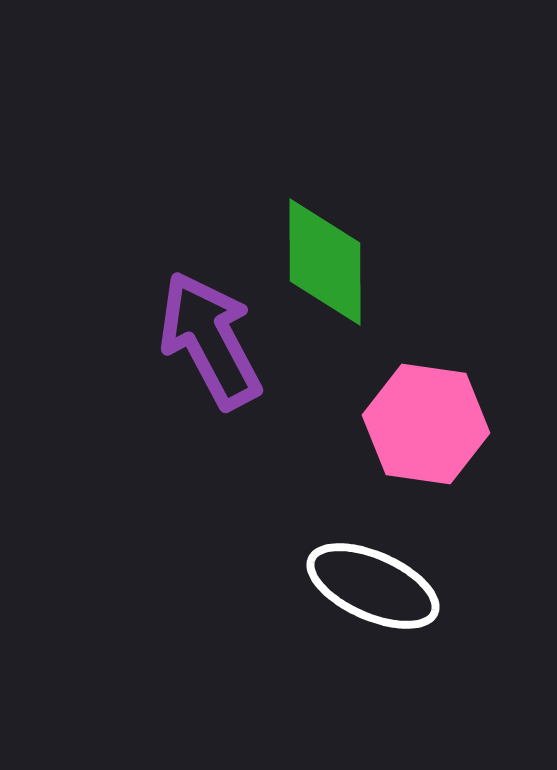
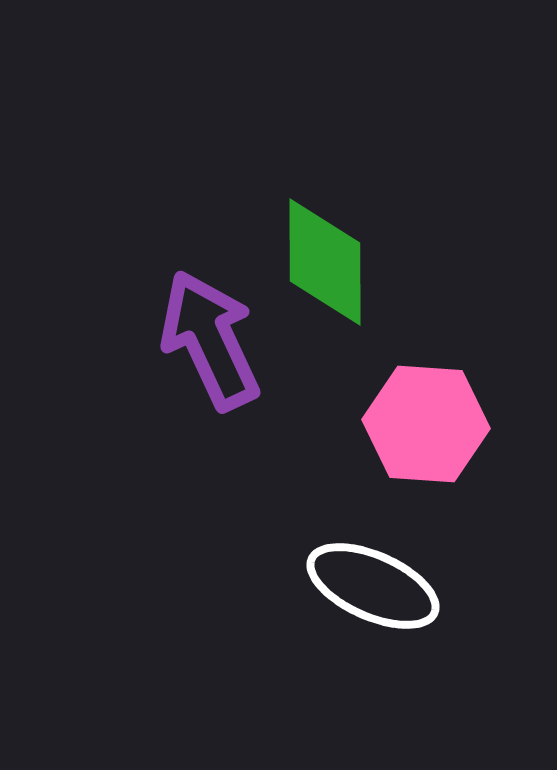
purple arrow: rotated 3 degrees clockwise
pink hexagon: rotated 4 degrees counterclockwise
